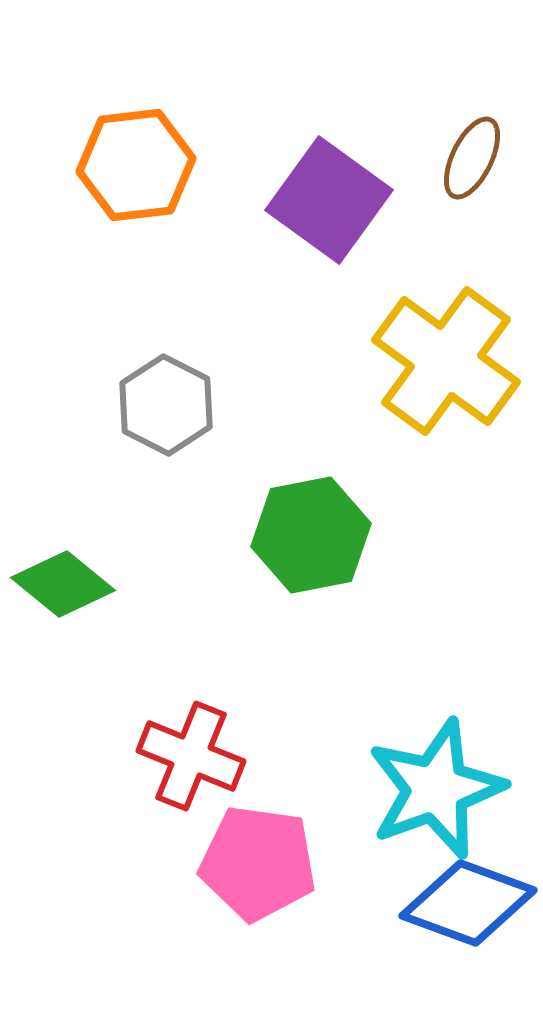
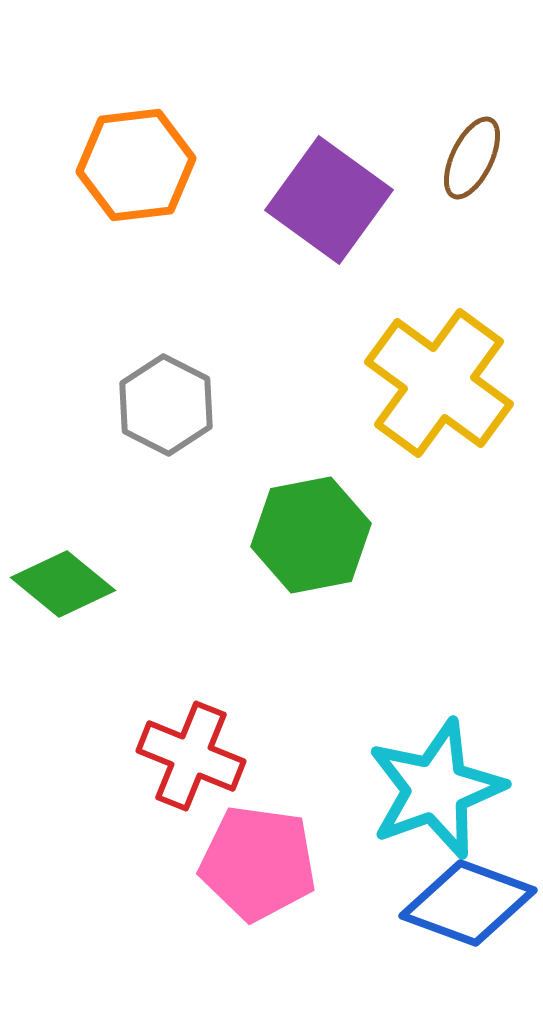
yellow cross: moved 7 px left, 22 px down
